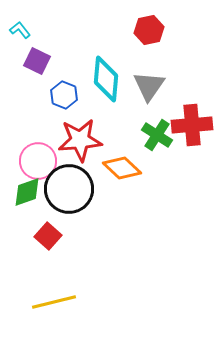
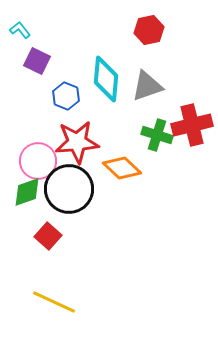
gray triangle: moved 2 px left; rotated 36 degrees clockwise
blue hexagon: moved 2 px right, 1 px down
red cross: rotated 9 degrees counterclockwise
green cross: rotated 16 degrees counterclockwise
red star: moved 3 px left, 2 px down
yellow line: rotated 39 degrees clockwise
